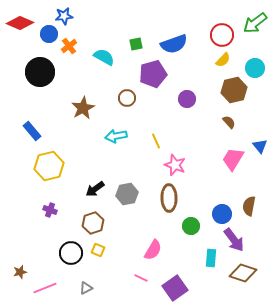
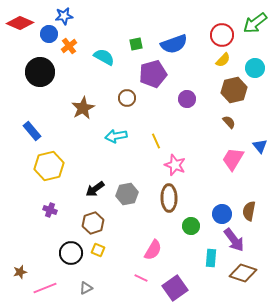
brown semicircle at (249, 206): moved 5 px down
